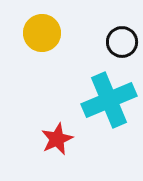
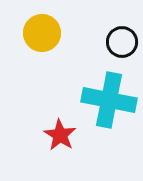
cyan cross: rotated 34 degrees clockwise
red star: moved 3 px right, 4 px up; rotated 16 degrees counterclockwise
